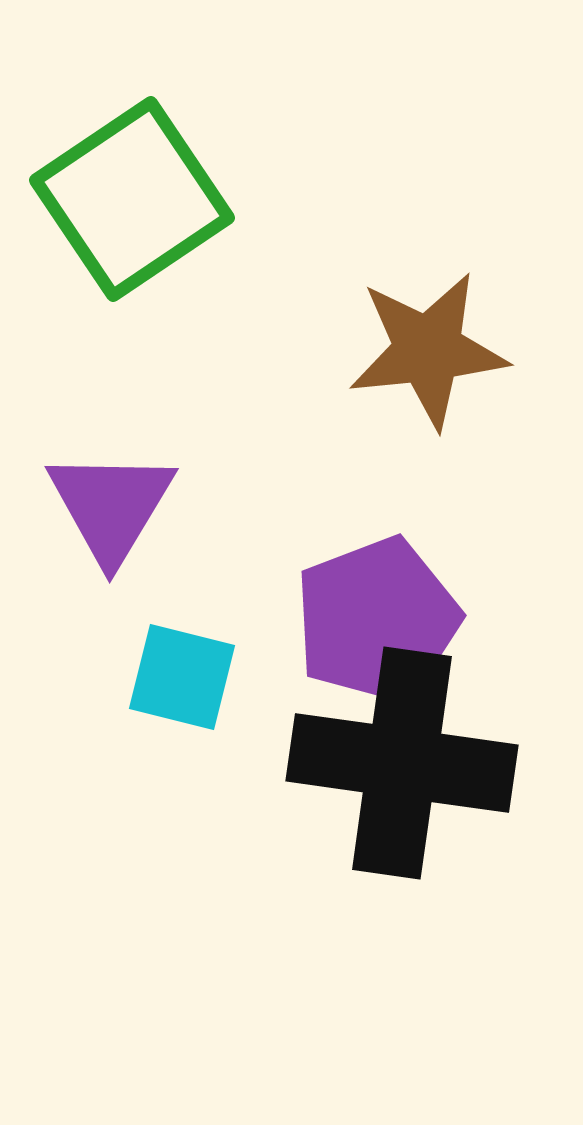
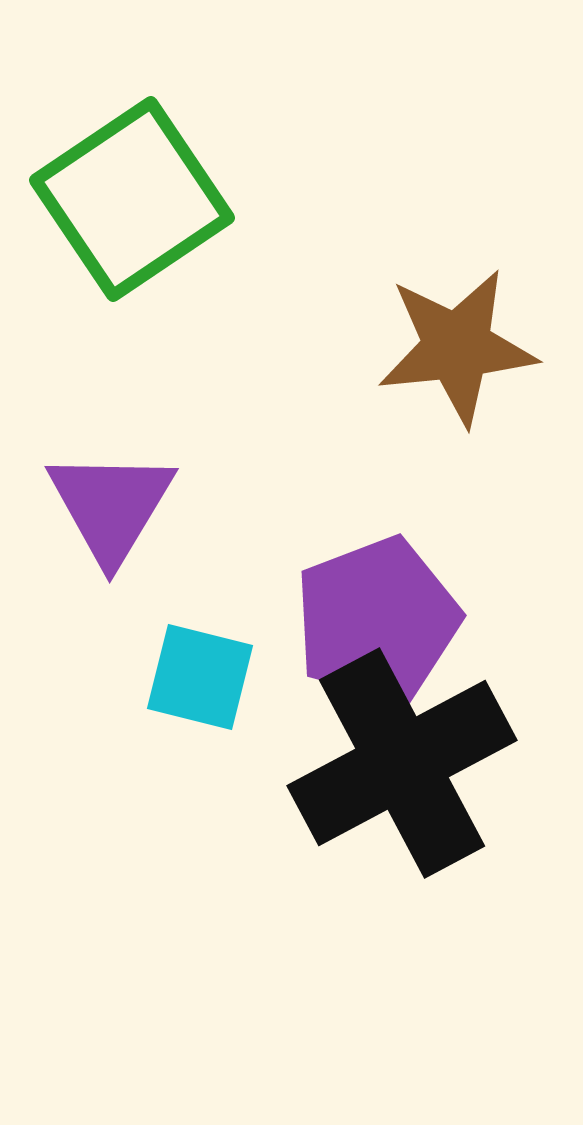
brown star: moved 29 px right, 3 px up
cyan square: moved 18 px right
black cross: rotated 36 degrees counterclockwise
